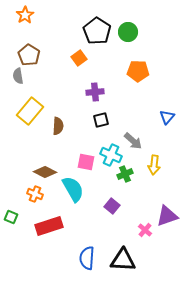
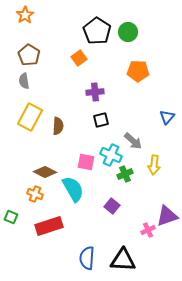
gray semicircle: moved 6 px right, 5 px down
yellow rectangle: moved 6 px down; rotated 12 degrees counterclockwise
pink cross: moved 3 px right; rotated 24 degrees clockwise
